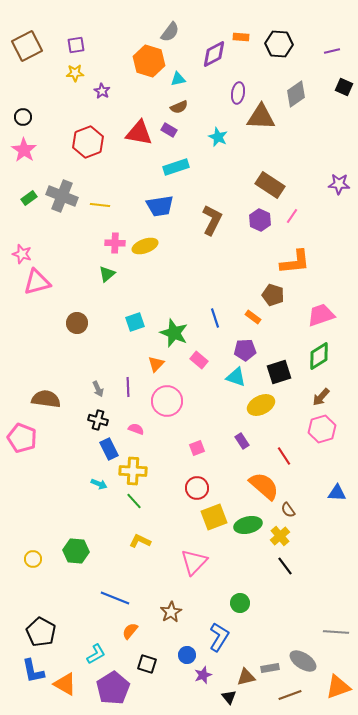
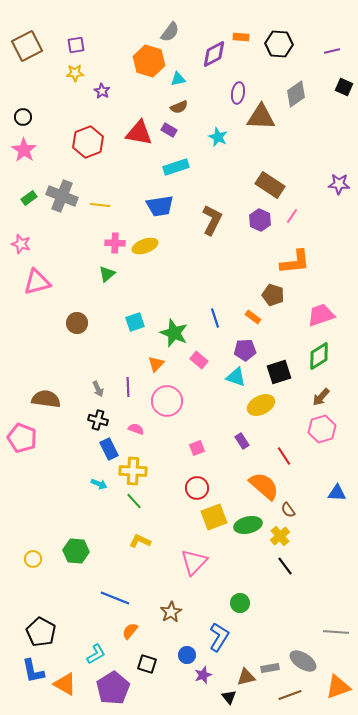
pink star at (22, 254): moved 1 px left, 10 px up
